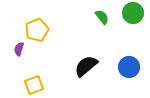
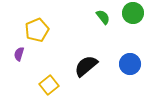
green semicircle: moved 1 px right
purple semicircle: moved 5 px down
blue circle: moved 1 px right, 3 px up
yellow square: moved 15 px right; rotated 18 degrees counterclockwise
